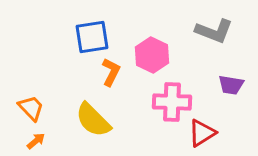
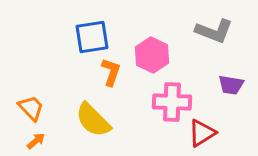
orange L-shape: rotated 8 degrees counterclockwise
